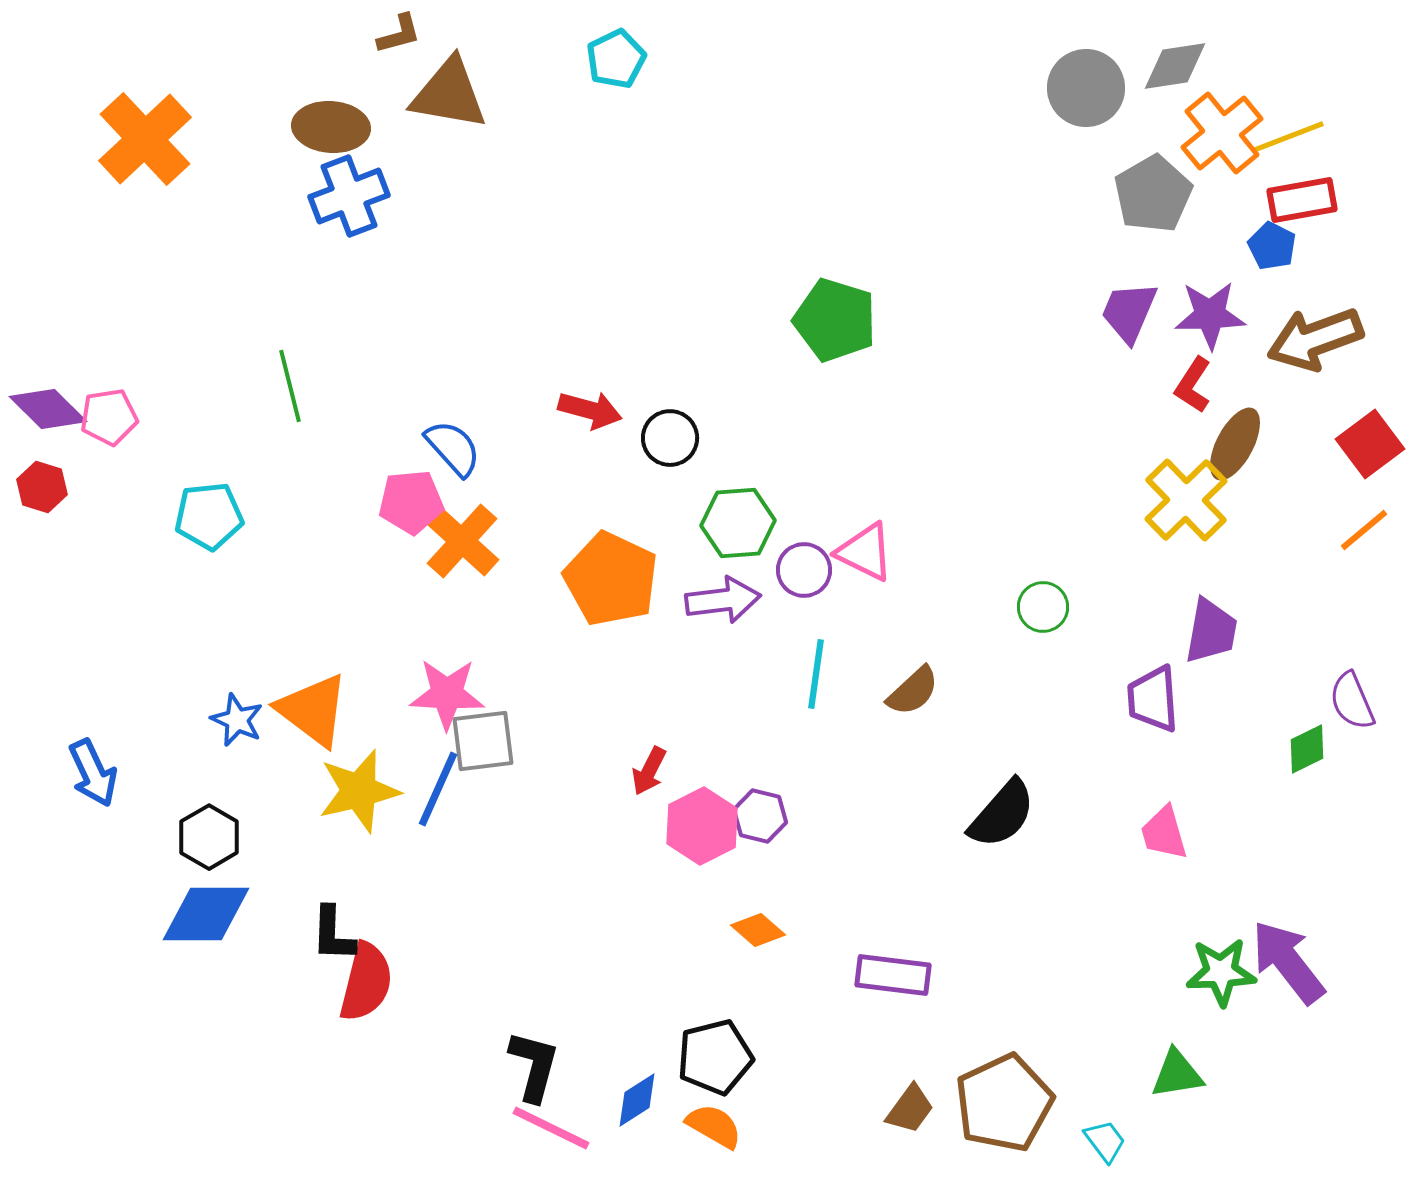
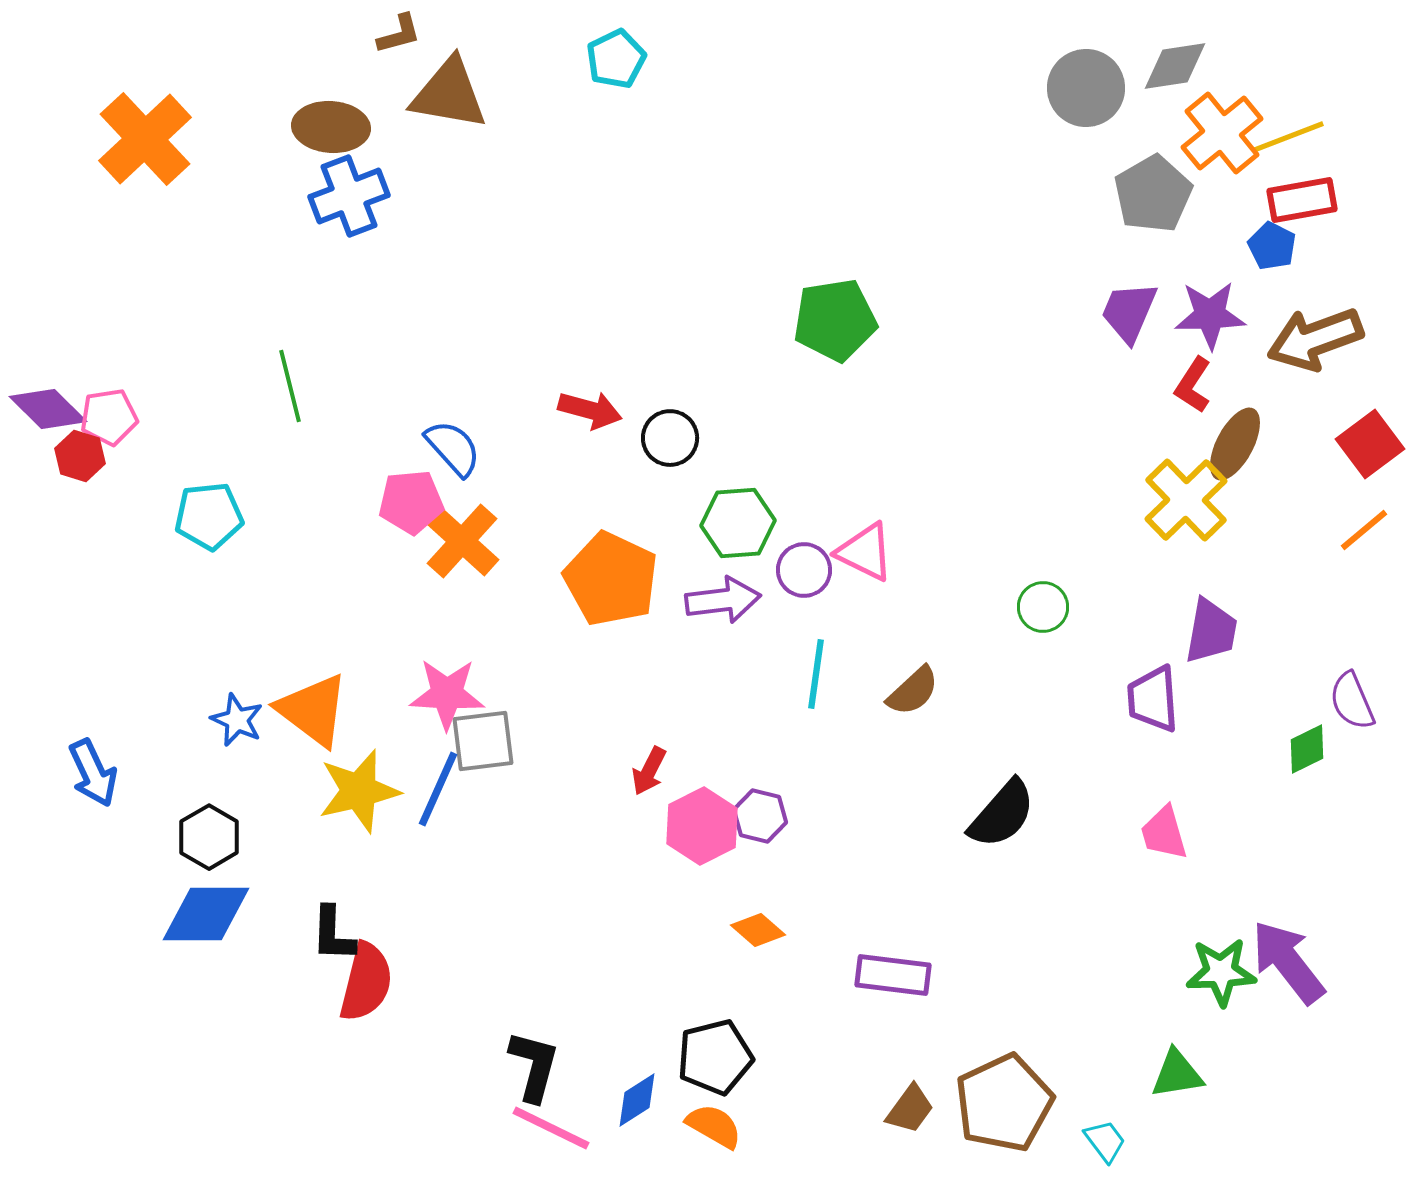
green pentagon at (835, 320): rotated 26 degrees counterclockwise
red hexagon at (42, 487): moved 38 px right, 31 px up
